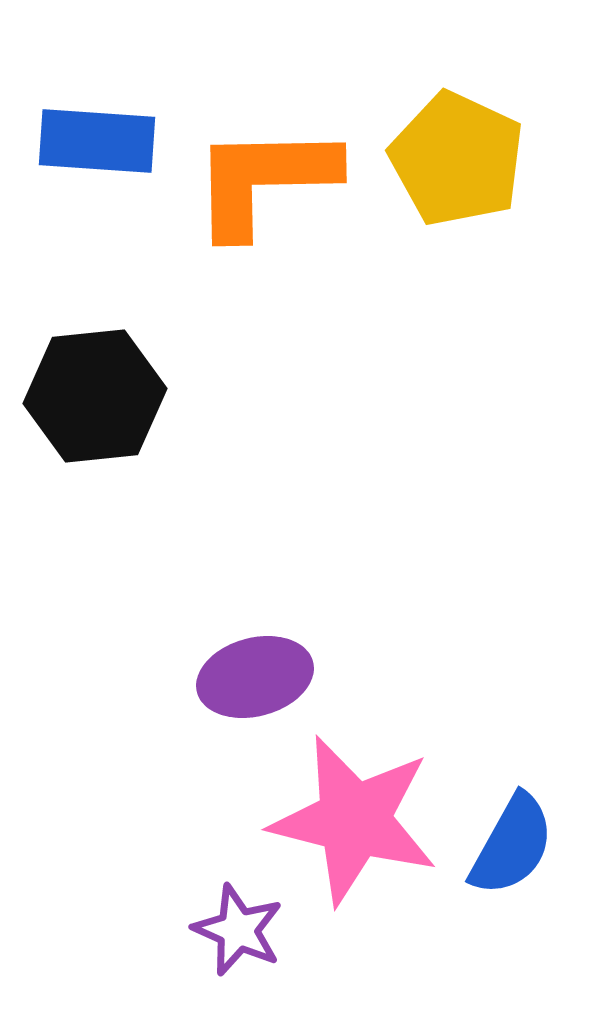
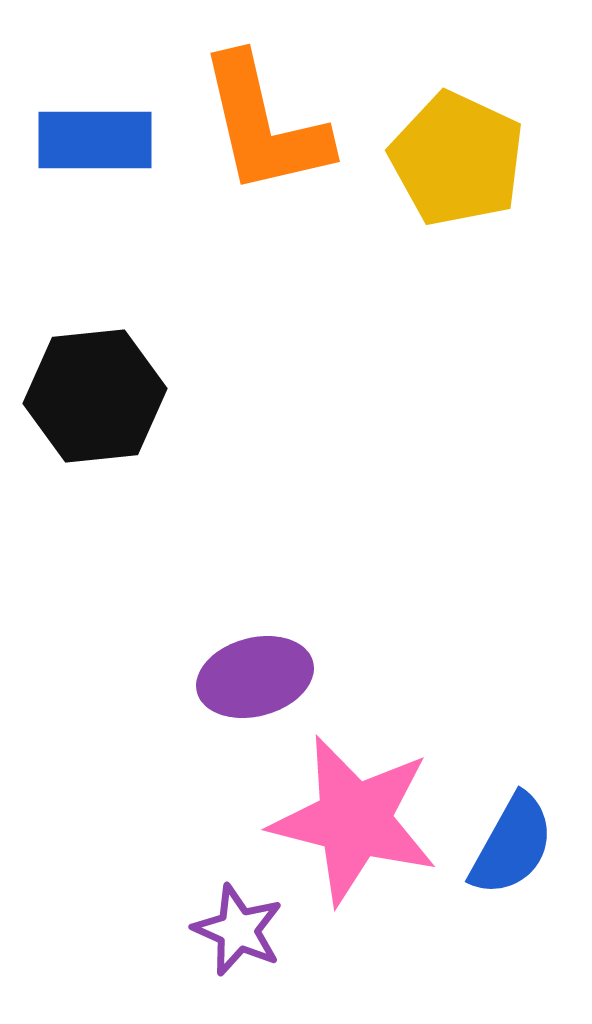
blue rectangle: moved 2 px left, 1 px up; rotated 4 degrees counterclockwise
orange L-shape: moved 55 px up; rotated 102 degrees counterclockwise
